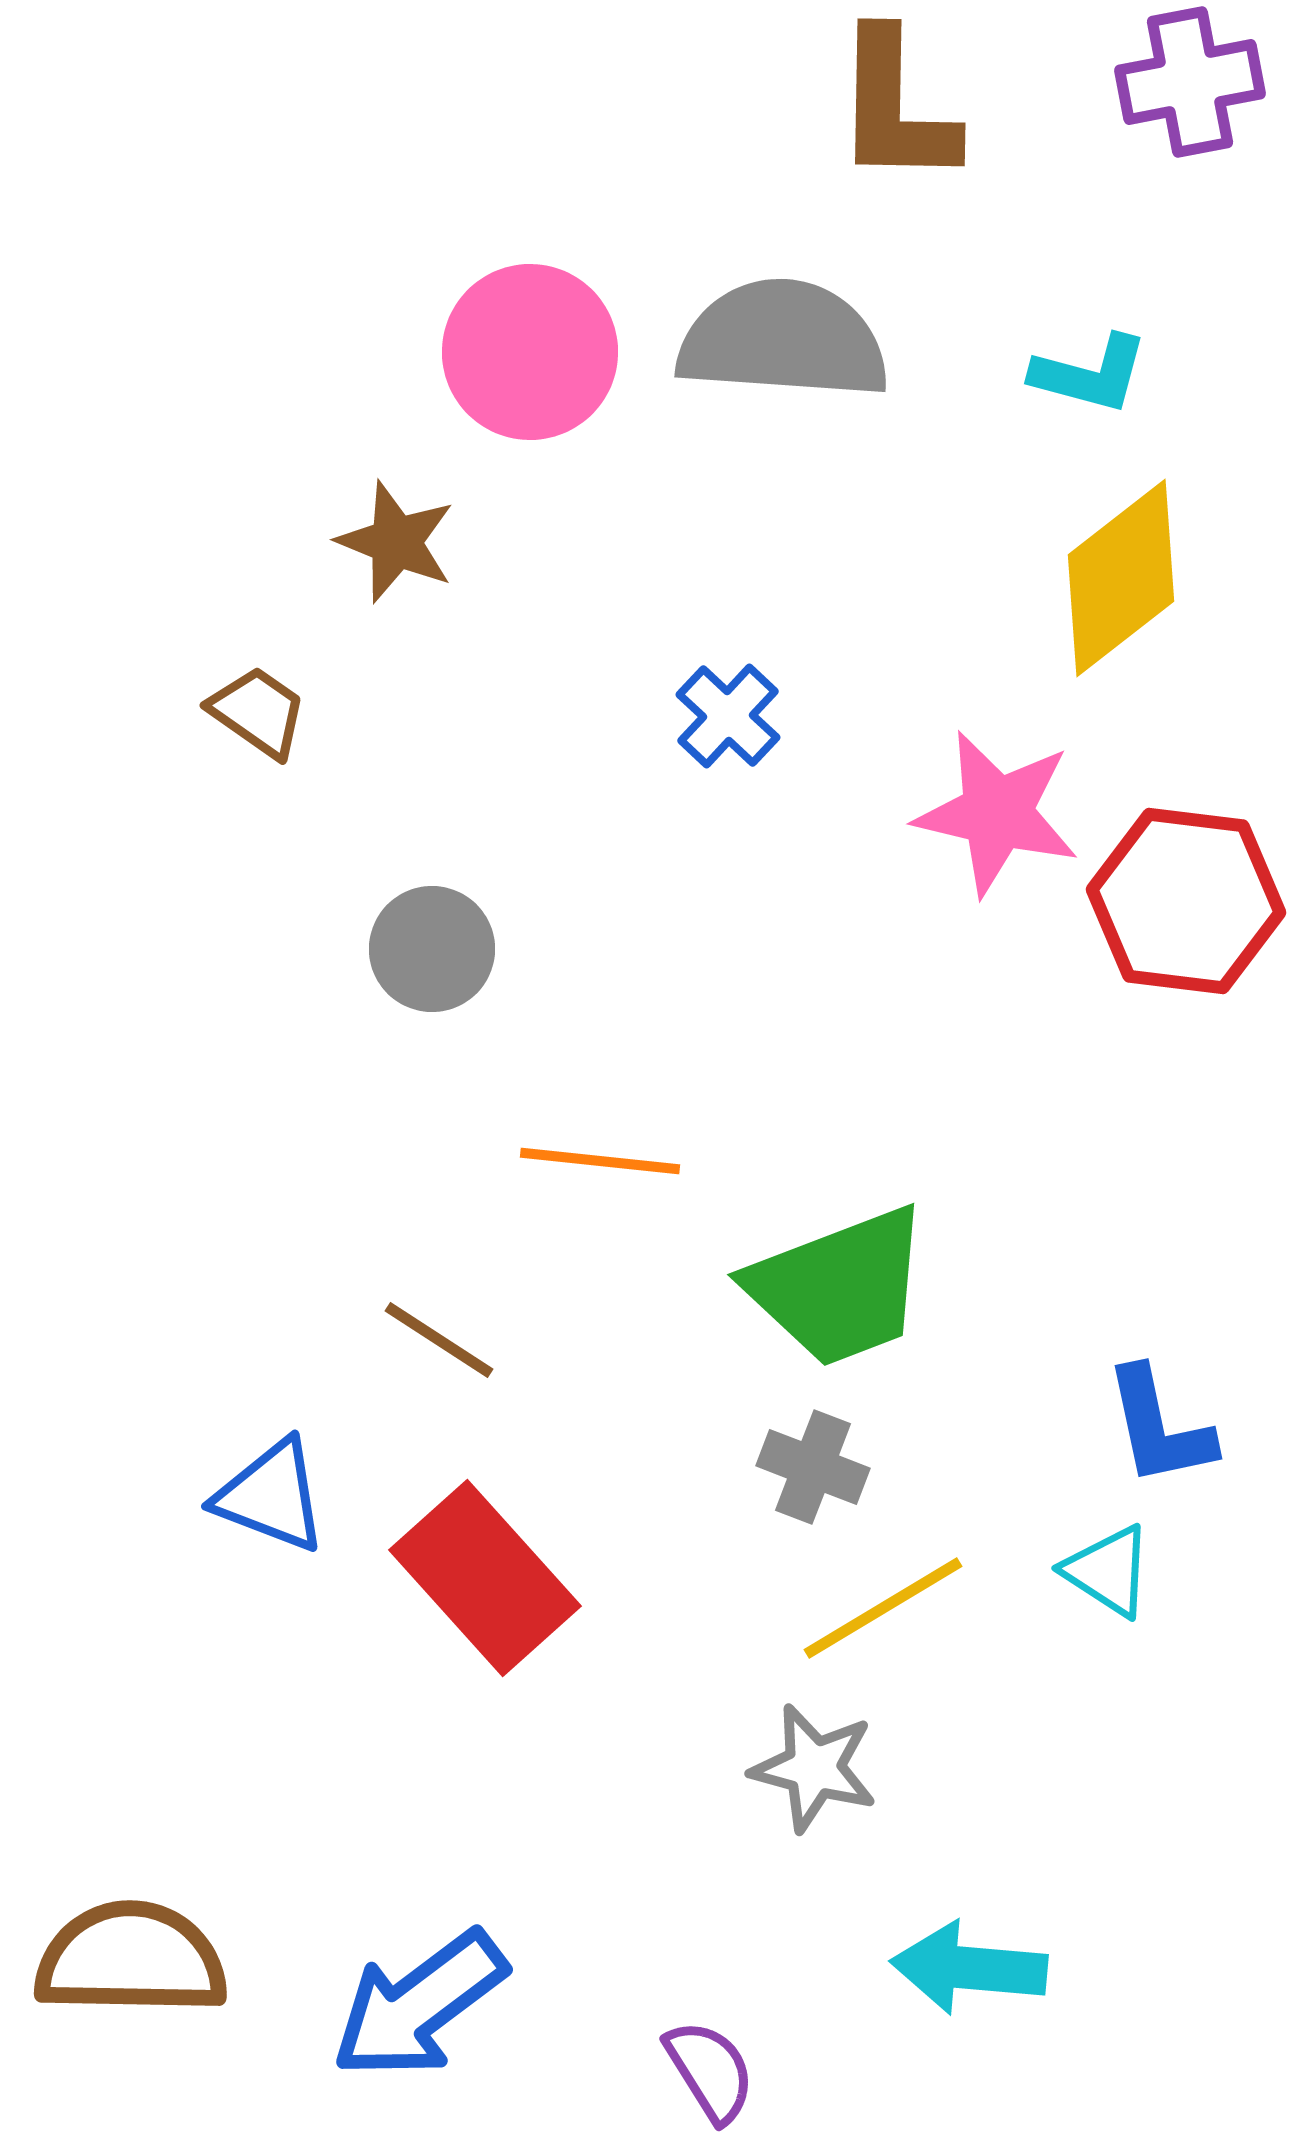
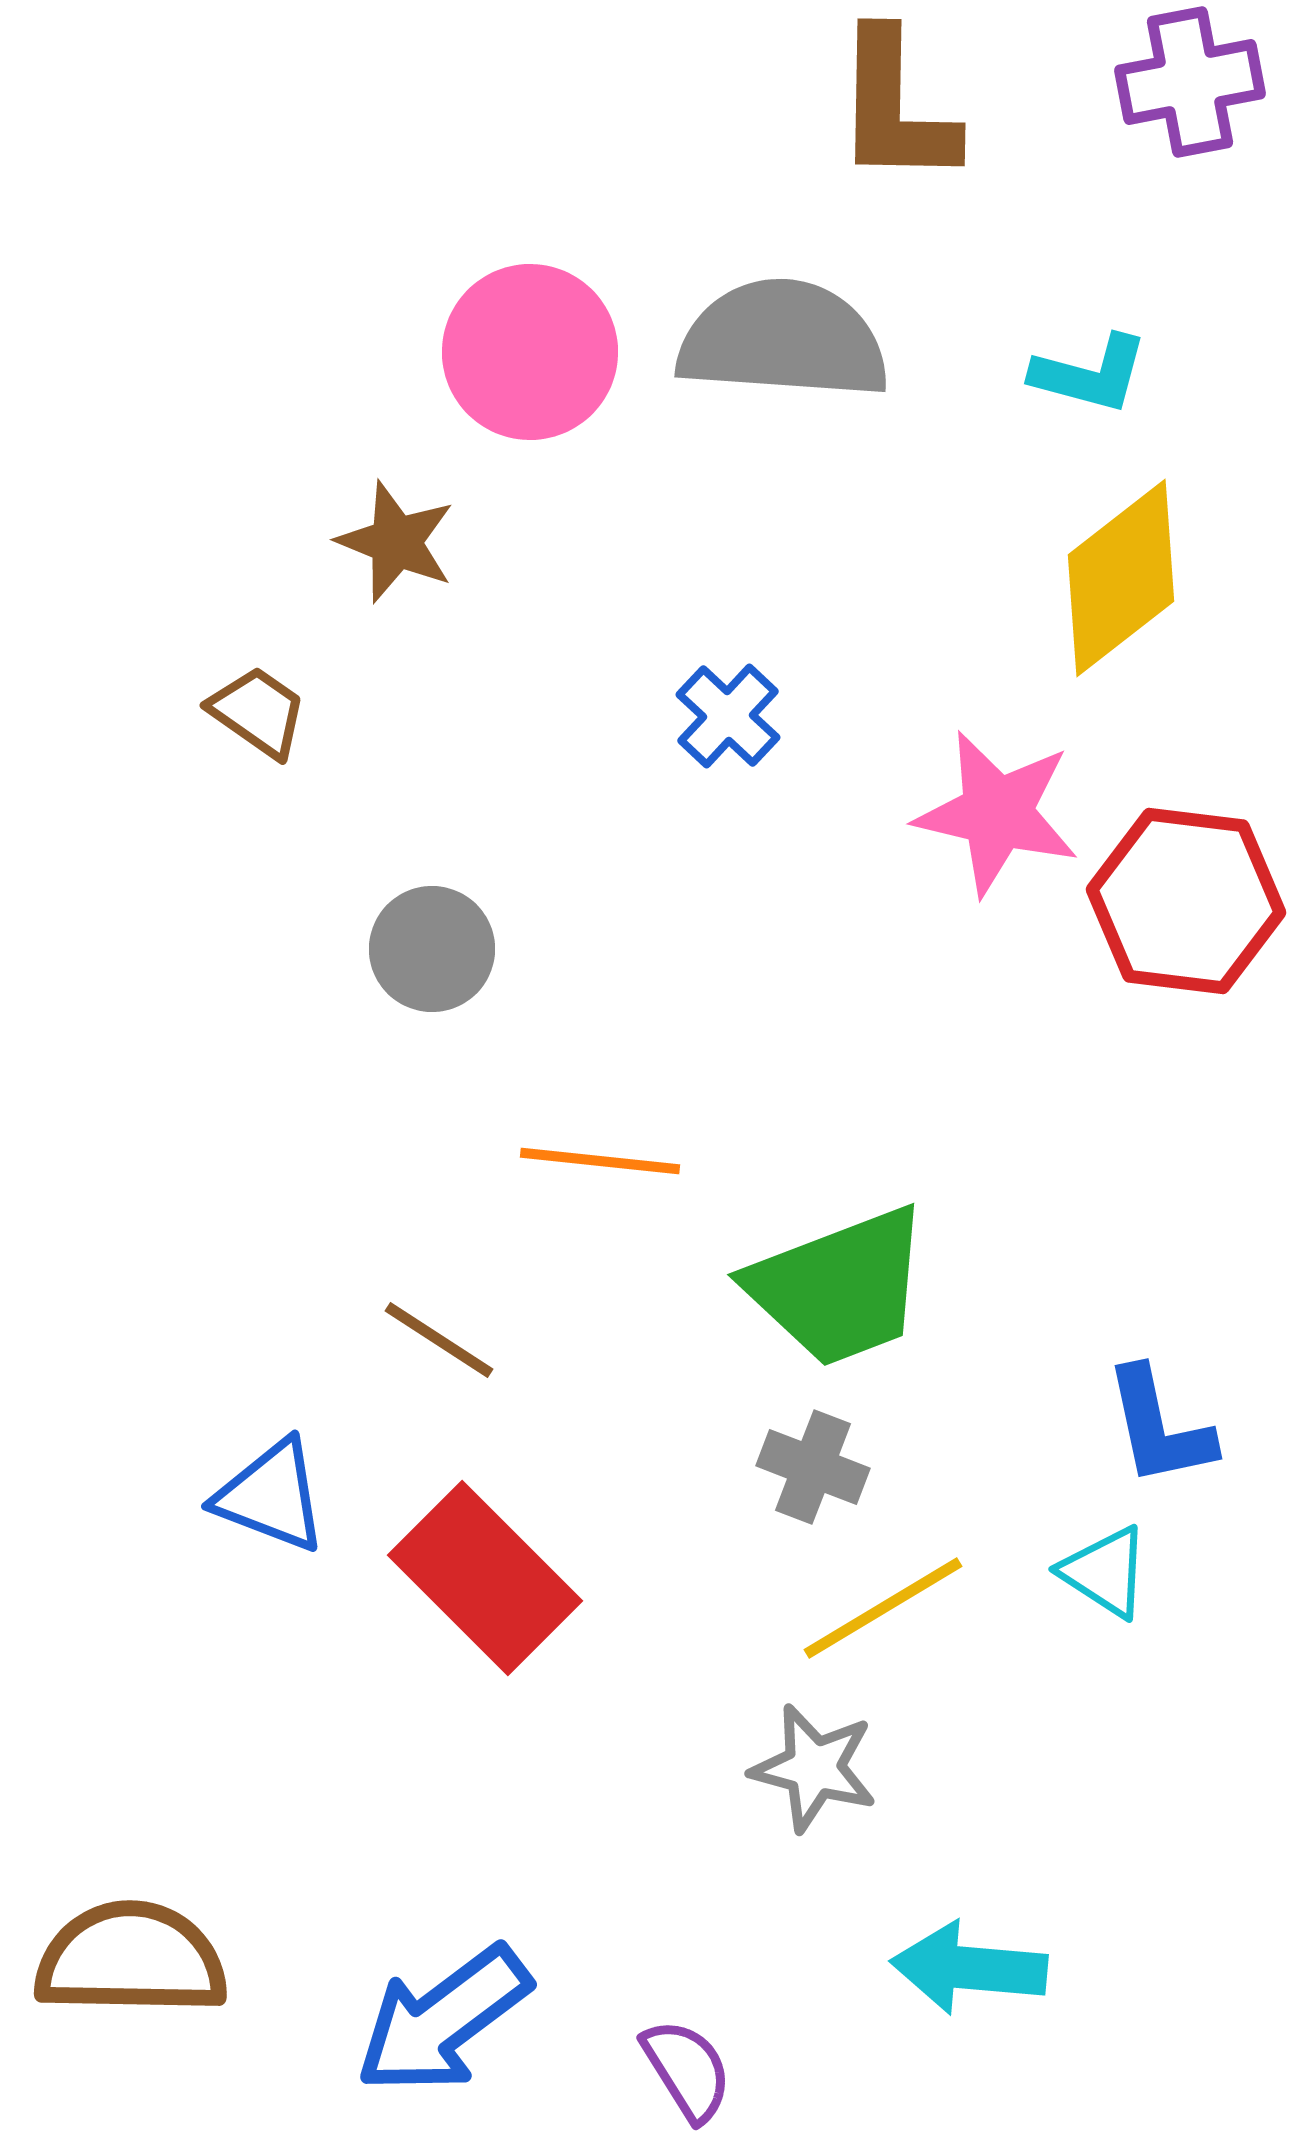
cyan triangle: moved 3 px left, 1 px down
red rectangle: rotated 3 degrees counterclockwise
blue arrow: moved 24 px right, 15 px down
purple semicircle: moved 23 px left, 1 px up
